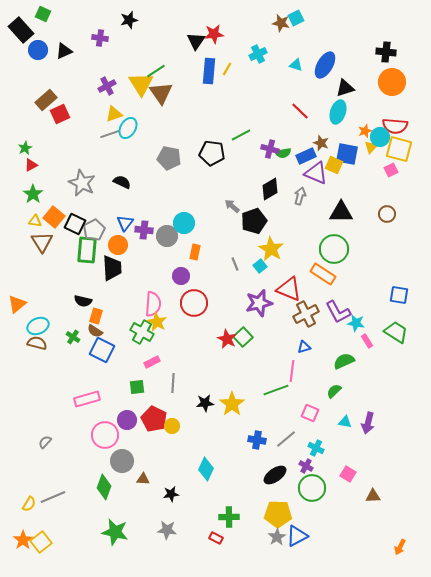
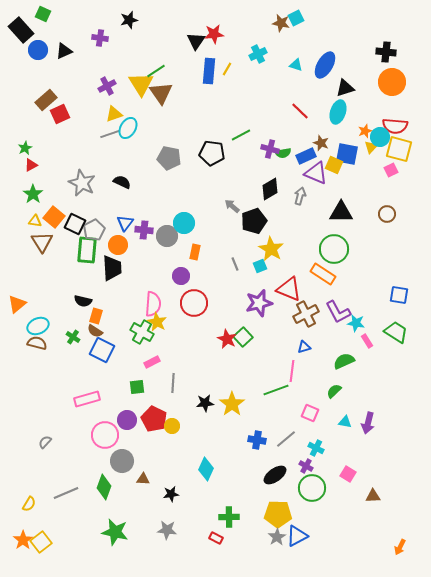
cyan square at (260, 266): rotated 16 degrees clockwise
gray line at (53, 497): moved 13 px right, 4 px up
